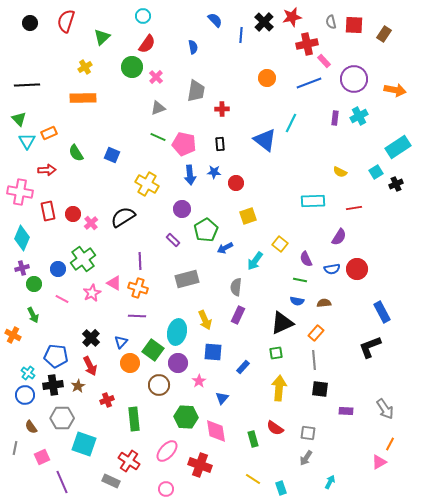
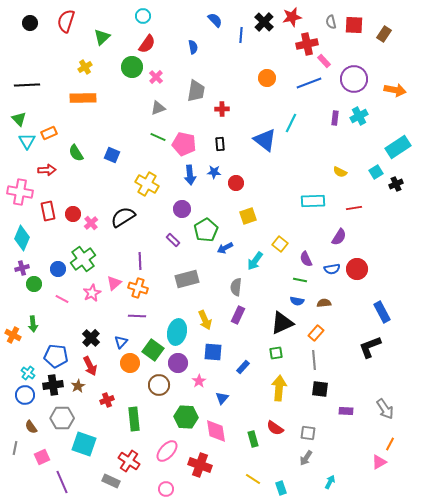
pink triangle at (114, 283): rotated 49 degrees clockwise
green arrow at (33, 315): moved 9 px down; rotated 21 degrees clockwise
